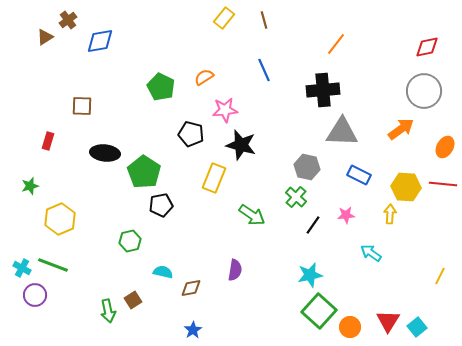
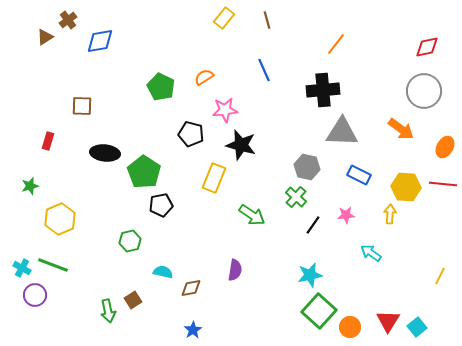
brown line at (264, 20): moved 3 px right
orange arrow at (401, 129): rotated 72 degrees clockwise
